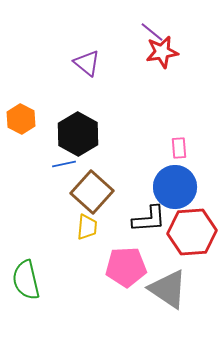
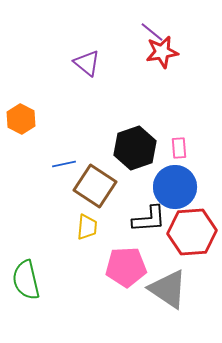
black hexagon: moved 57 px right, 14 px down; rotated 12 degrees clockwise
brown square: moved 3 px right, 6 px up; rotated 9 degrees counterclockwise
